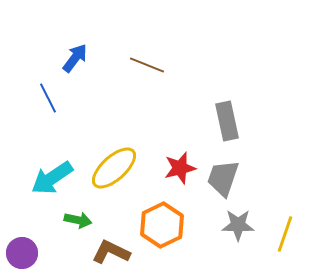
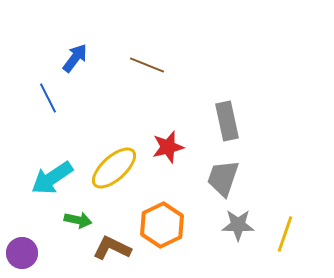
red star: moved 12 px left, 21 px up
brown L-shape: moved 1 px right, 4 px up
